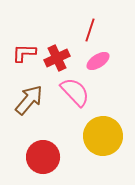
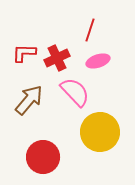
pink ellipse: rotated 15 degrees clockwise
yellow circle: moved 3 px left, 4 px up
